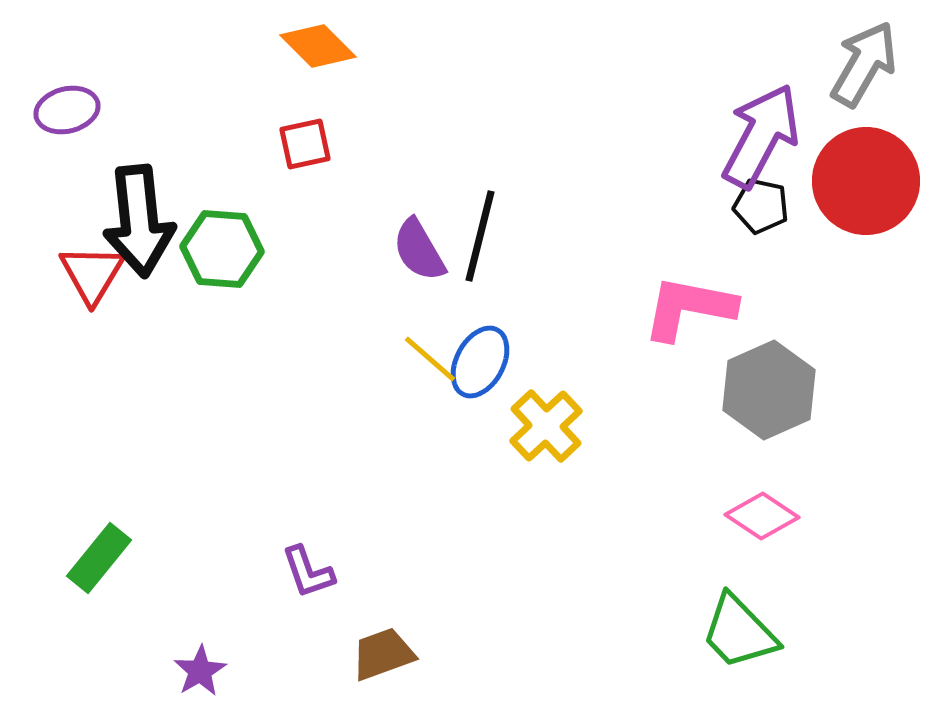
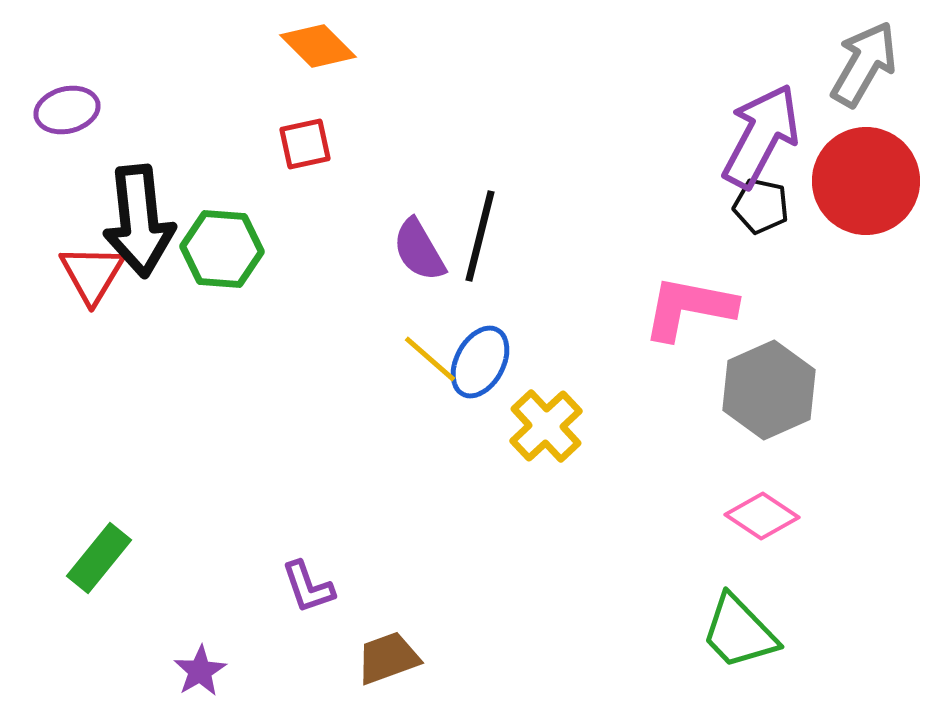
purple L-shape: moved 15 px down
brown trapezoid: moved 5 px right, 4 px down
